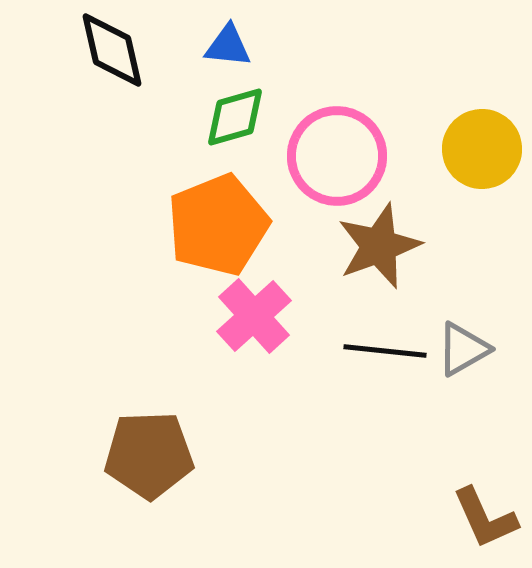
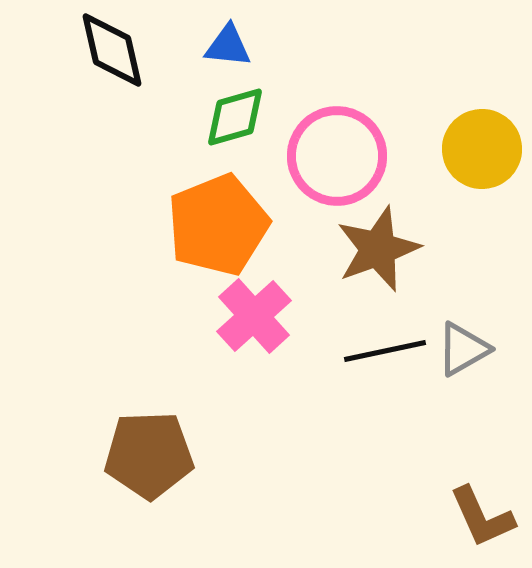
brown star: moved 1 px left, 3 px down
black line: rotated 18 degrees counterclockwise
brown L-shape: moved 3 px left, 1 px up
